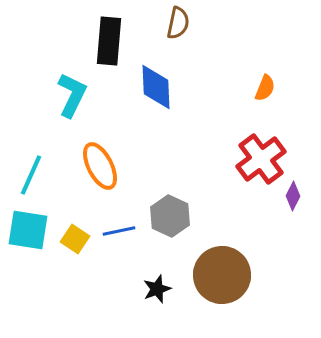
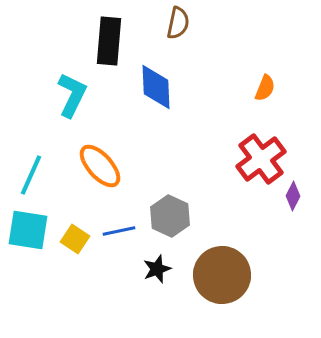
orange ellipse: rotated 15 degrees counterclockwise
black star: moved 20 px up
